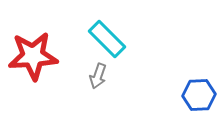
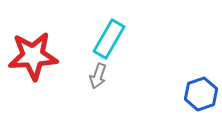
cyan rectangle: moved 2 px right; rotated 75 degrees clockwise
blue hexagon: moved 2 px right, 1 px up; rotated 16 degrees counterclockwise
